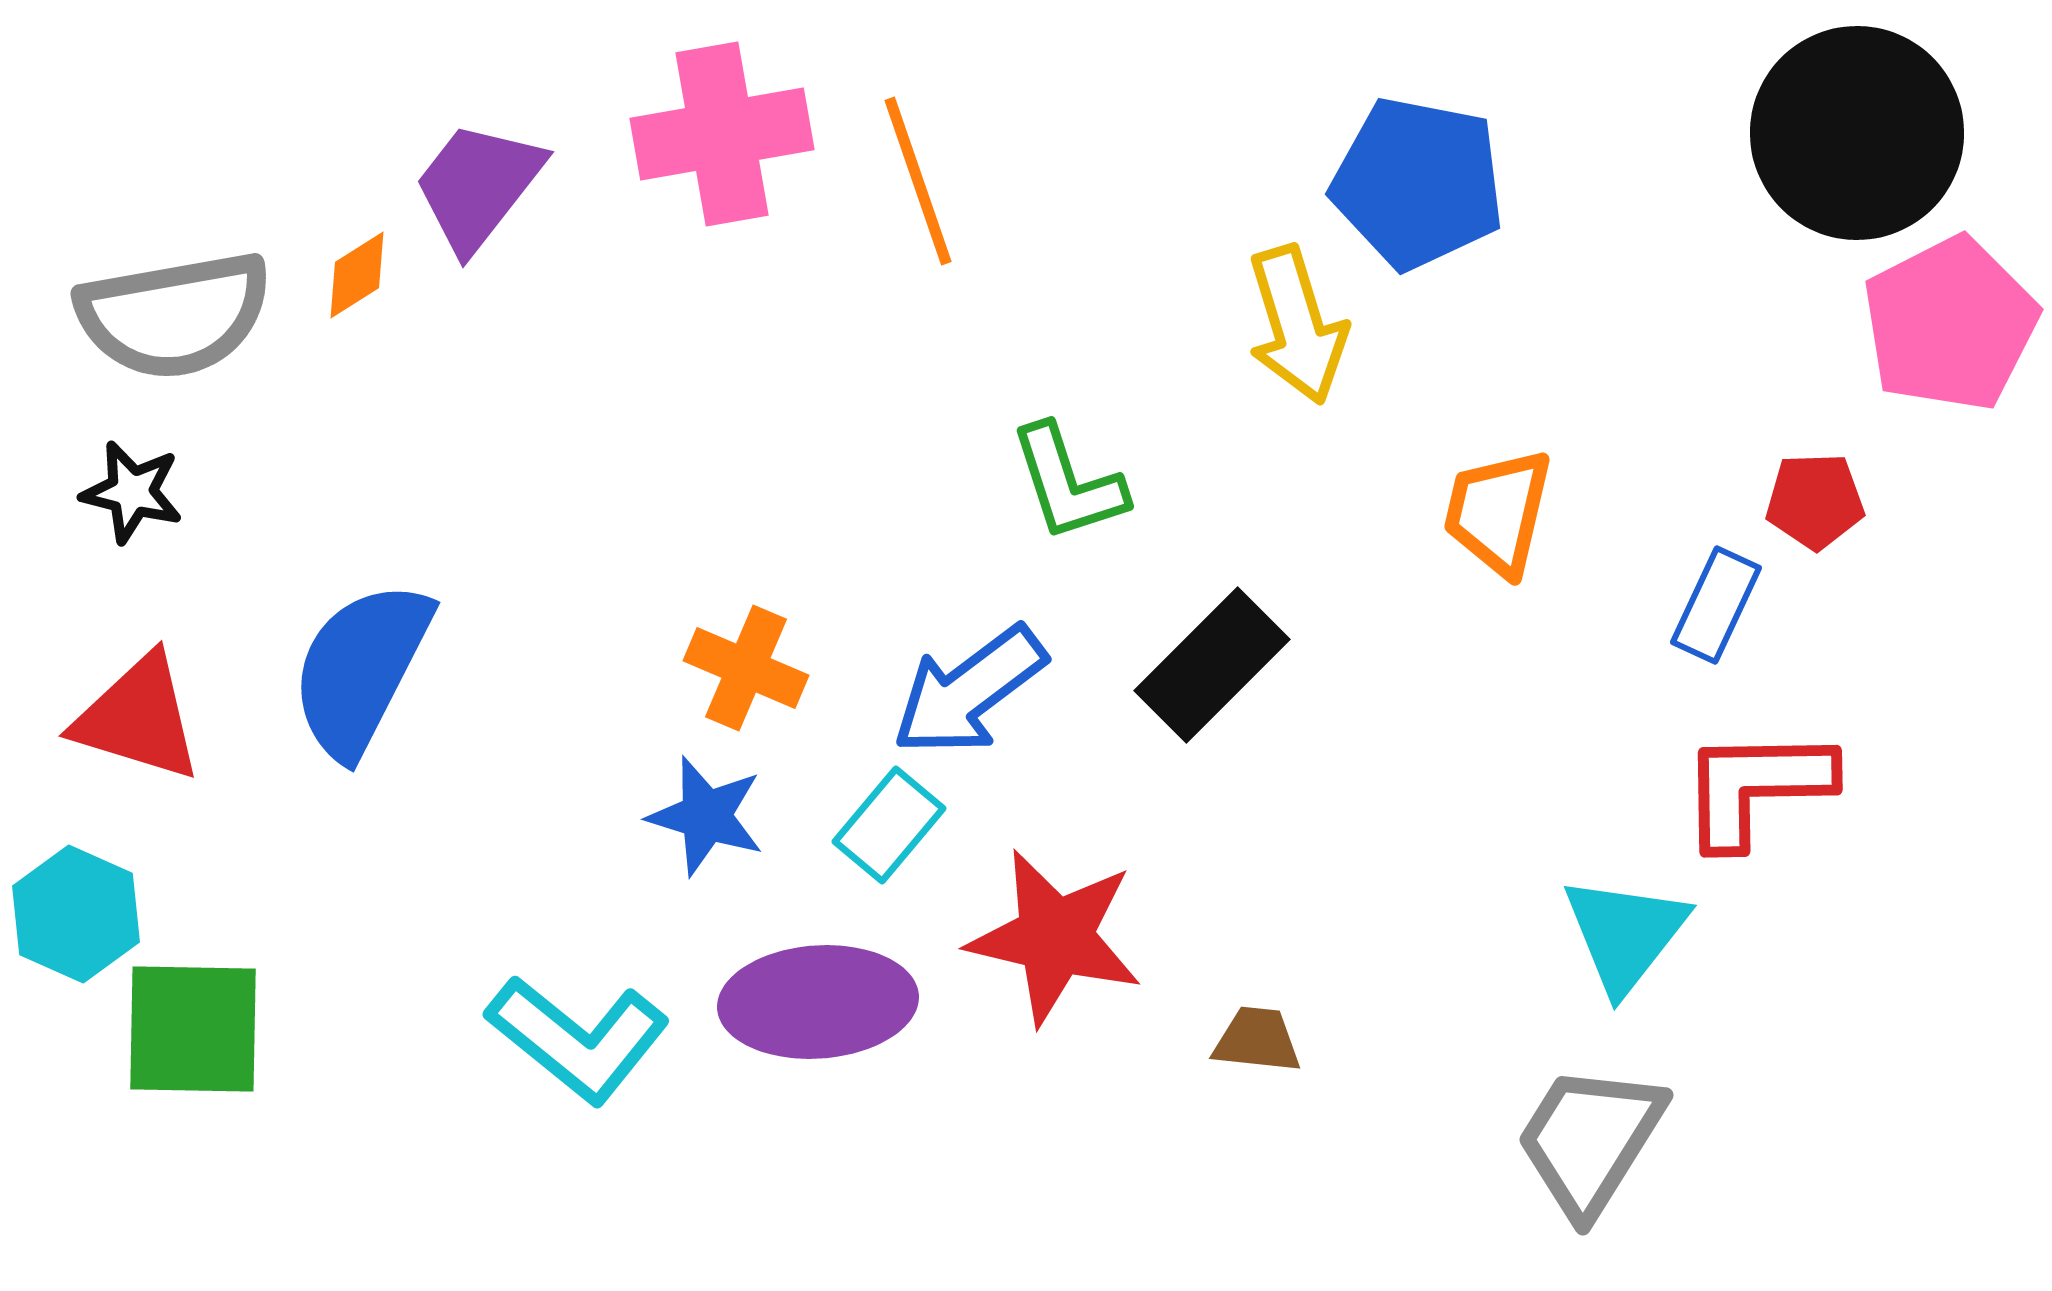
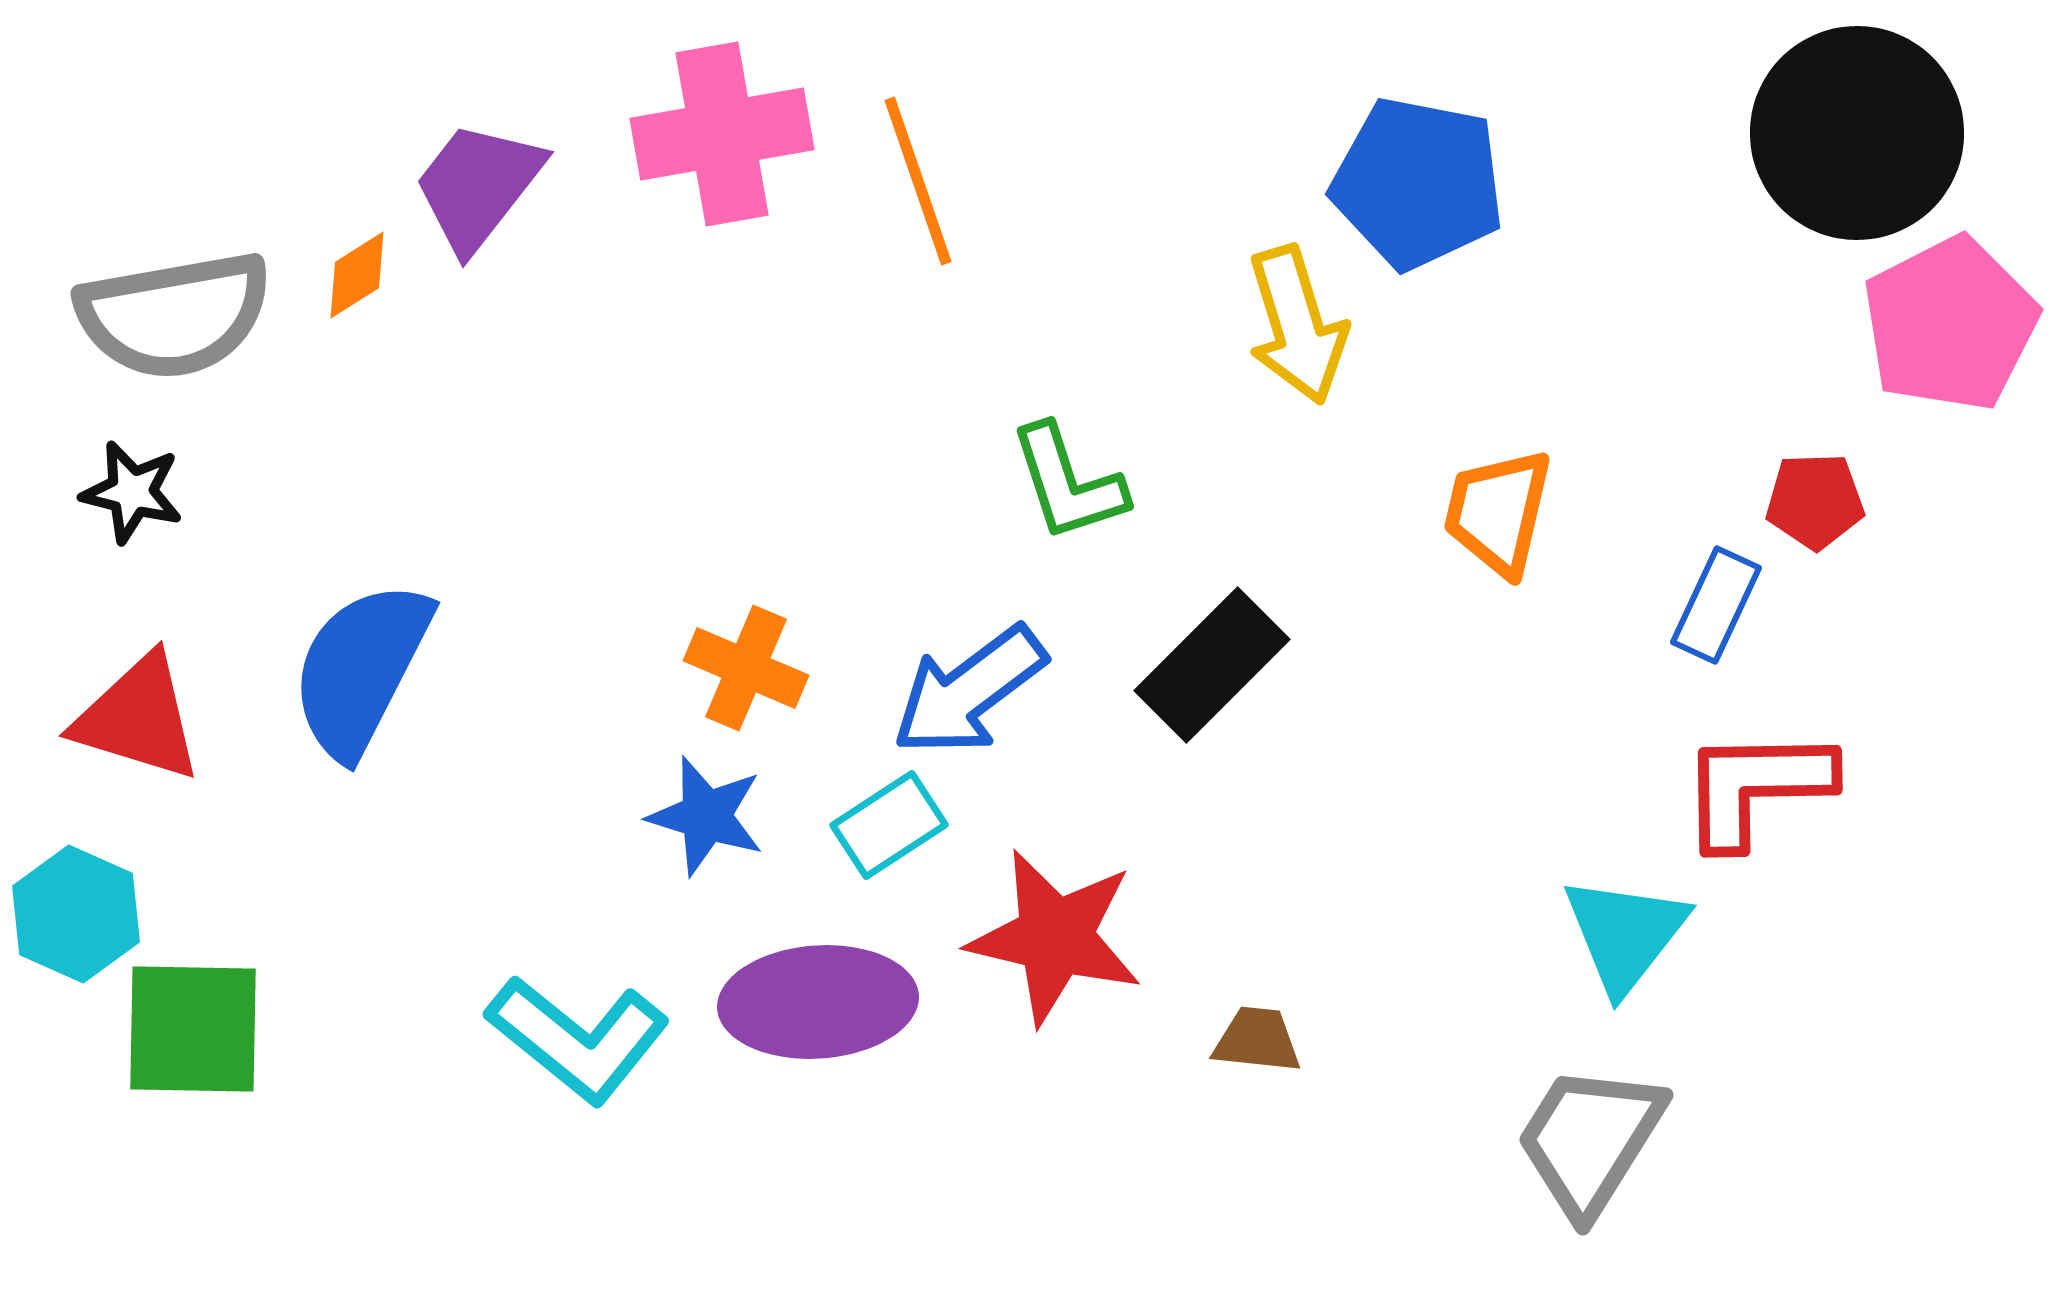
cyan rectangle: rotated 17 degrees clockwise
